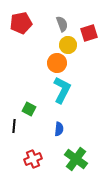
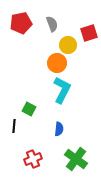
gray semicircle: moved 10 px left
